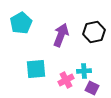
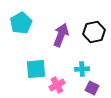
cyan cross: moved 2 px left, 2 px up
pink cross: moved 9 px left, 5 px down
